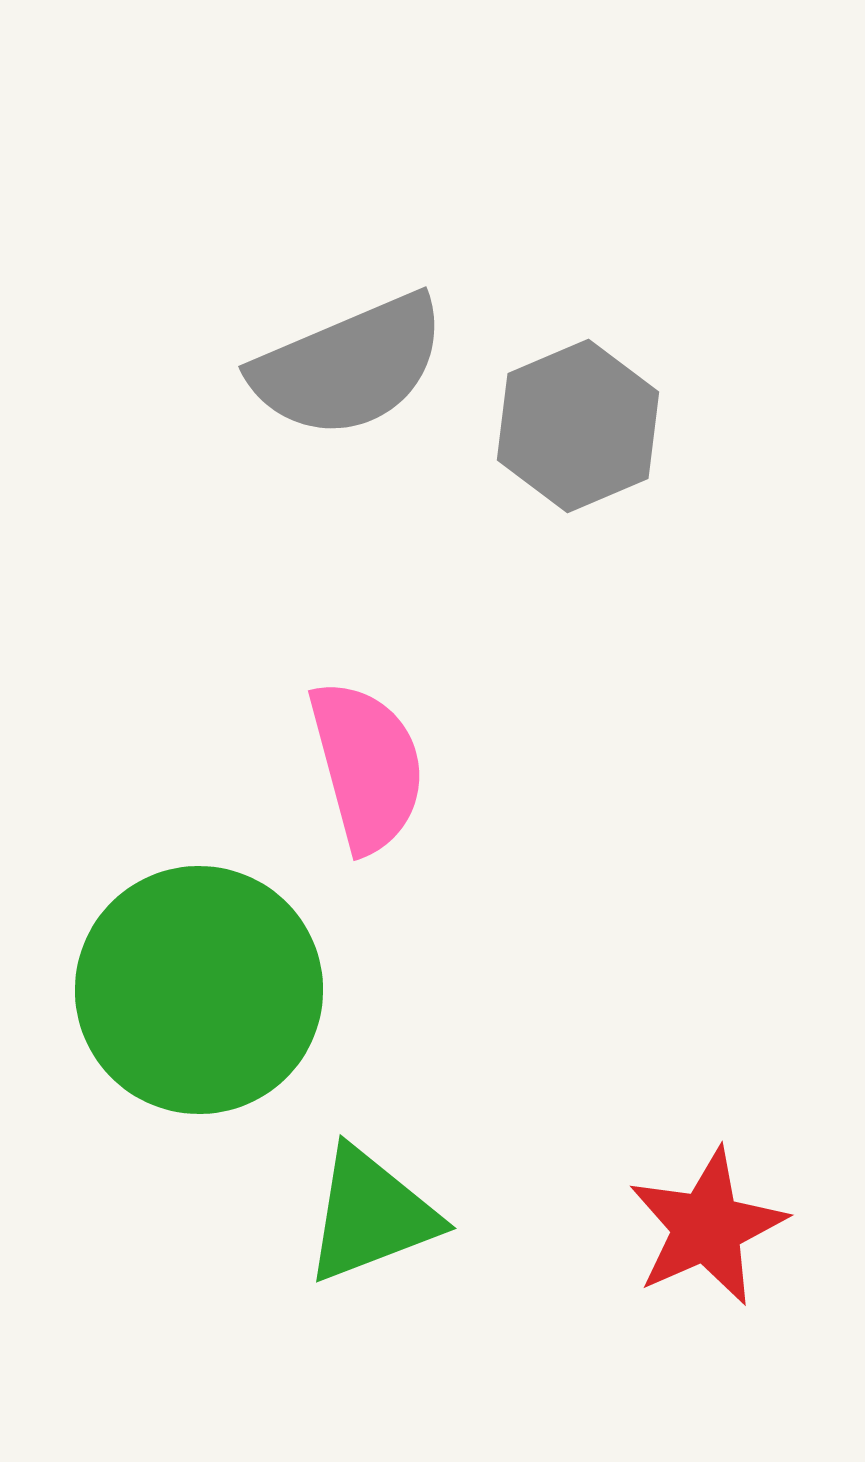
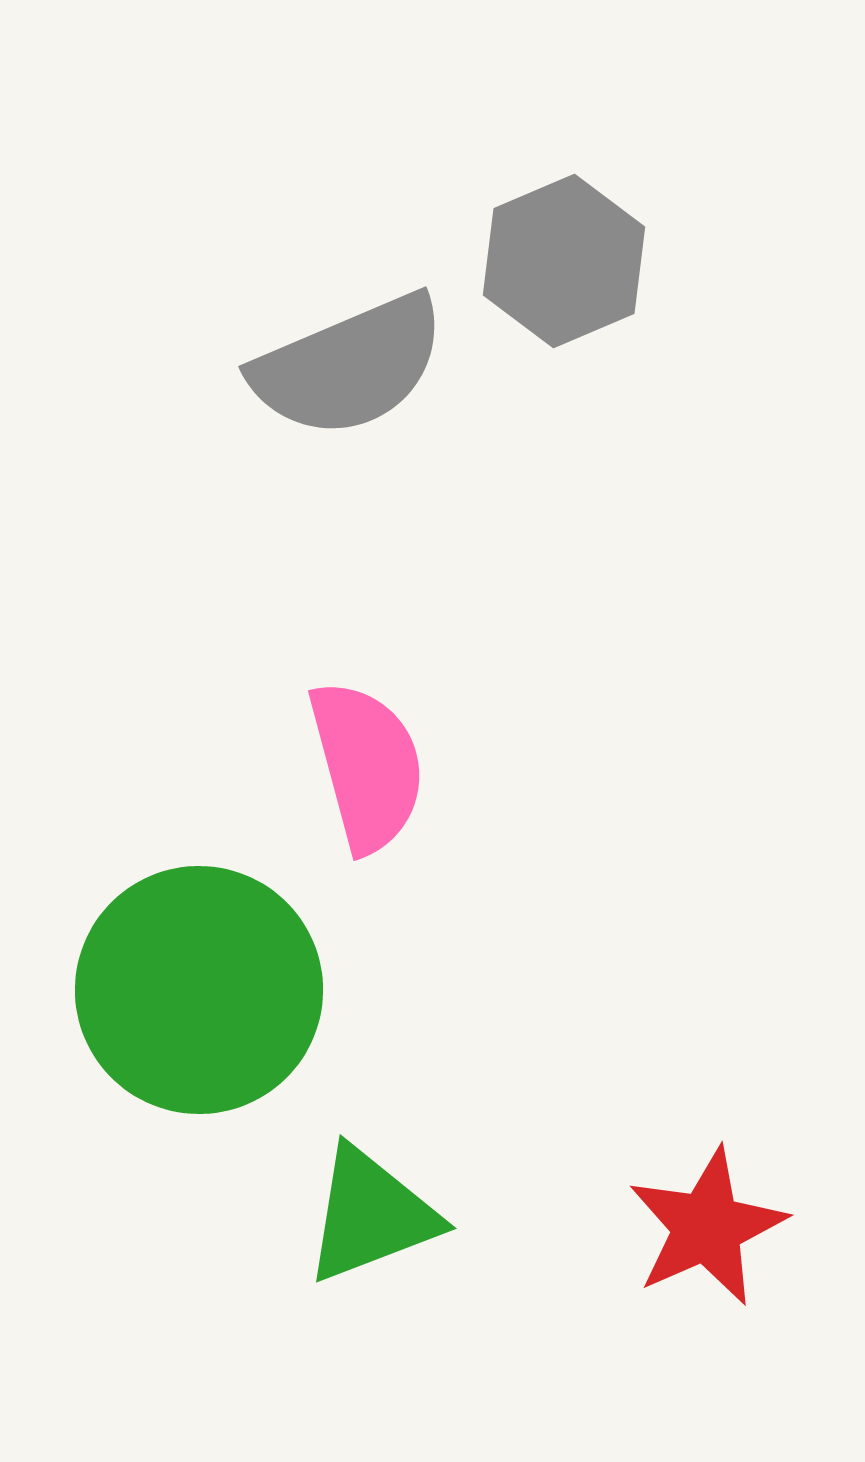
gray hexagon: moved 14 px left, 165 px up
